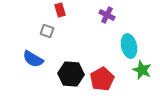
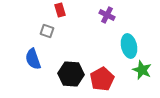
blue semicircle: rotated 40 degrees clockwise
